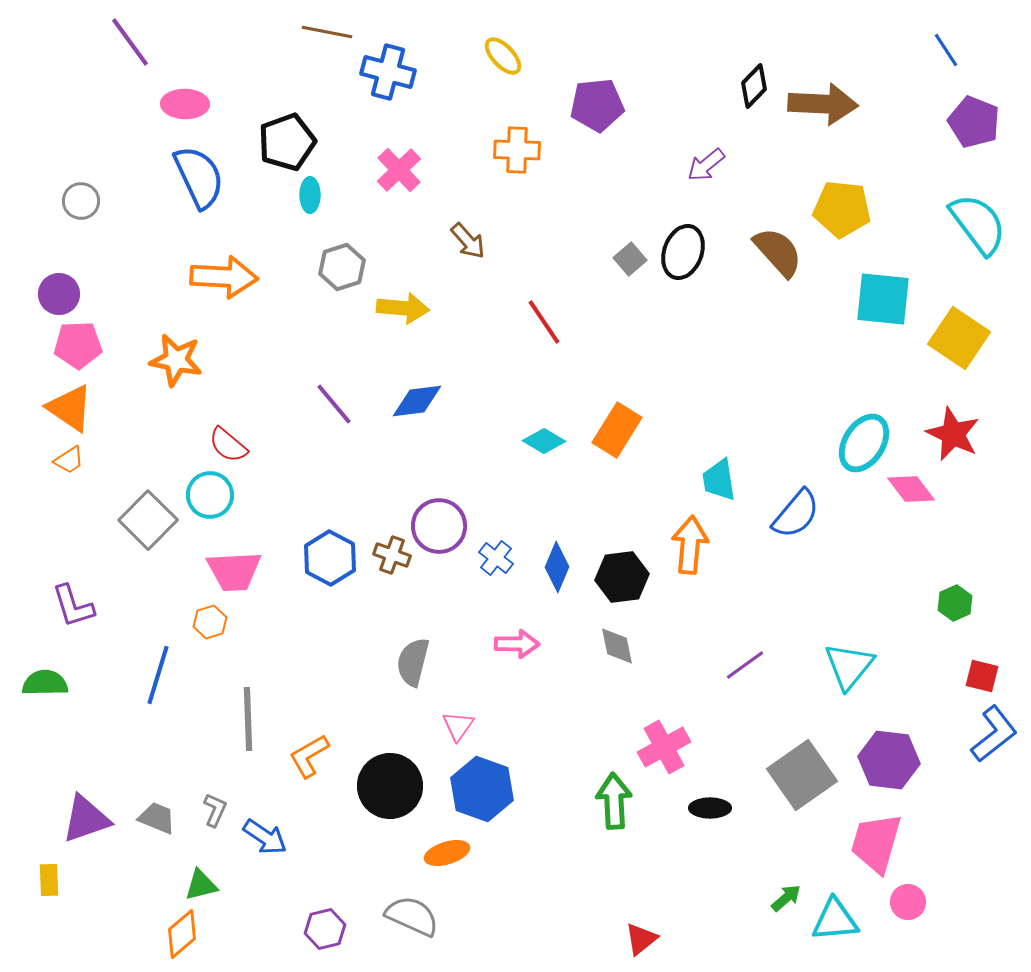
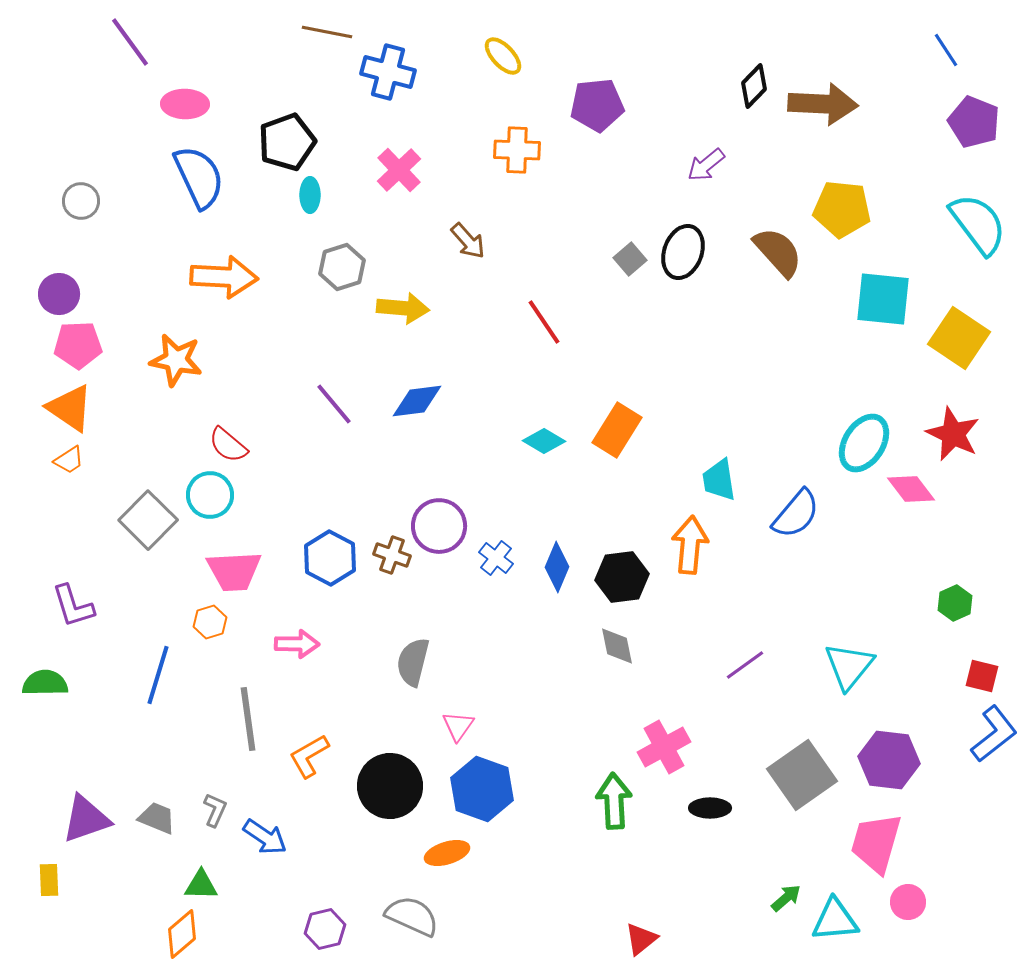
pink arrow at (517, 644): moved 220 px left
gray line at (248, 719): rotated 6 degrees counterclockwise
green triangle at (201, 885): rotated 15 degrees clockwise
